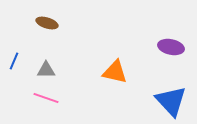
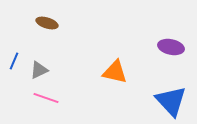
gray triangle: moved 7 px left; rotated 24 degrees counterclockwise
